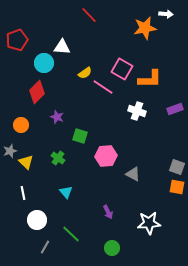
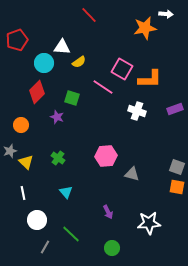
yellow semicircle: moved 6 px left, 11 px up
green square: moved 8 px left, 38 px up
gray triangle: moved 1 px left; rotated 14 degrees counterclockwise
